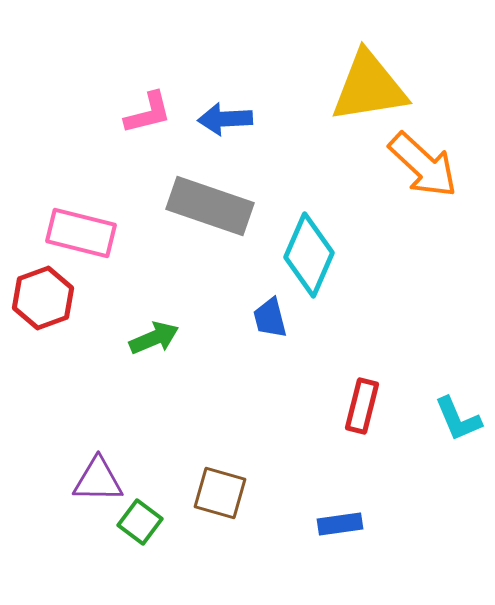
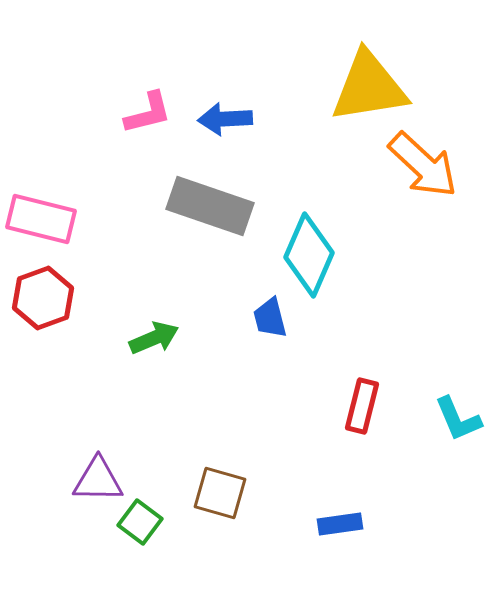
pink rectangle: moved 40 px left, 14 px up
